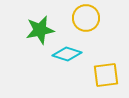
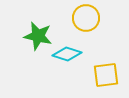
green star: moved 2 px left, 6 px down; rotated 24 degrees clockwise
